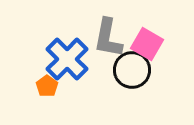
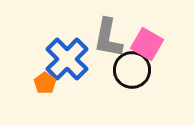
orange pentagon: moved 2 px left, 3 px up
